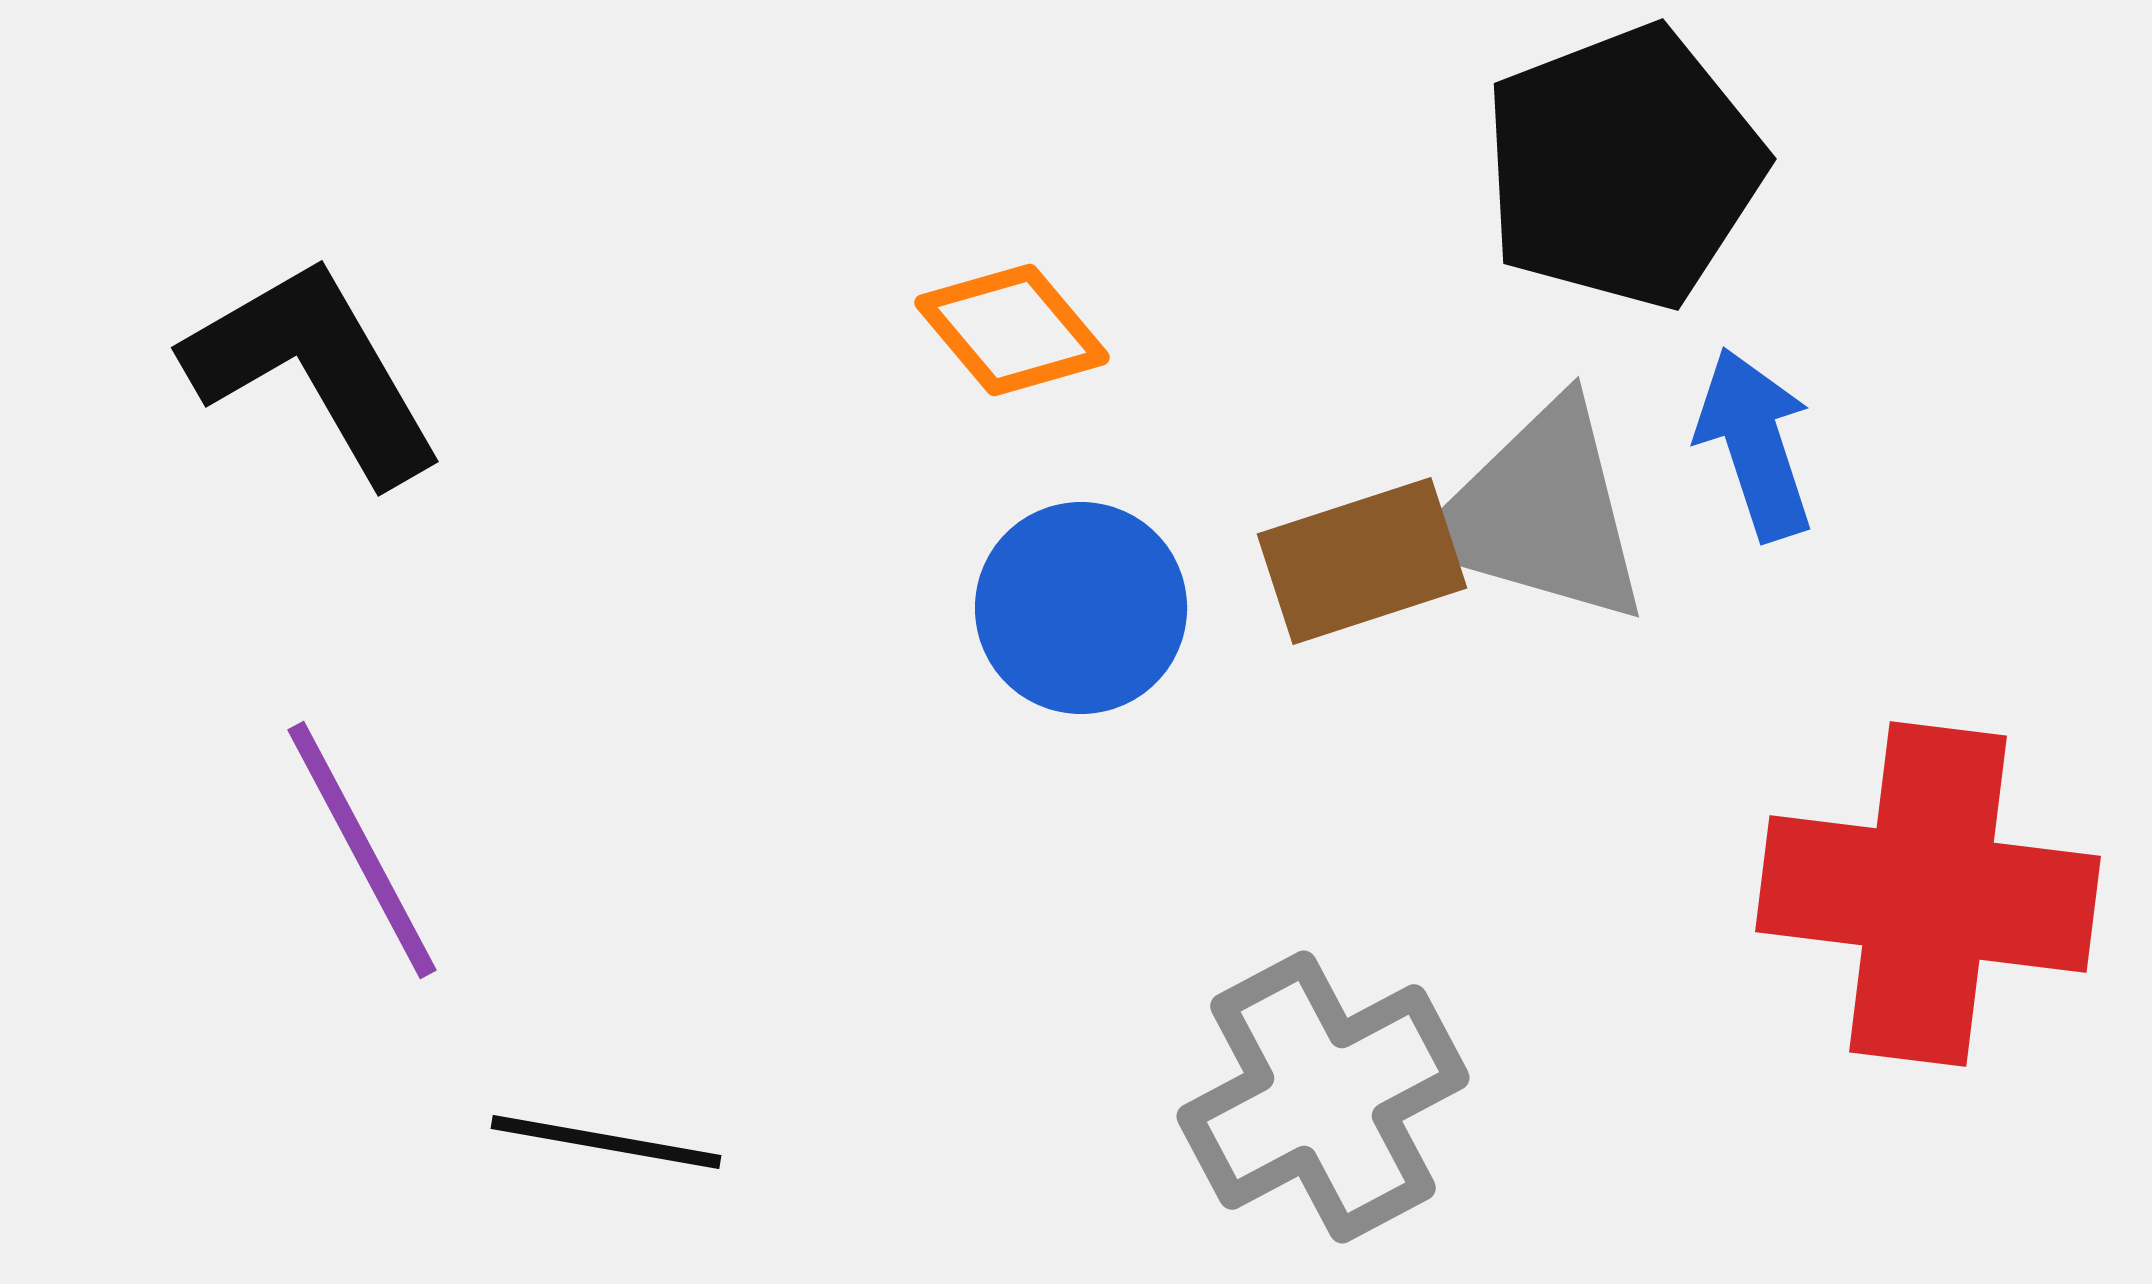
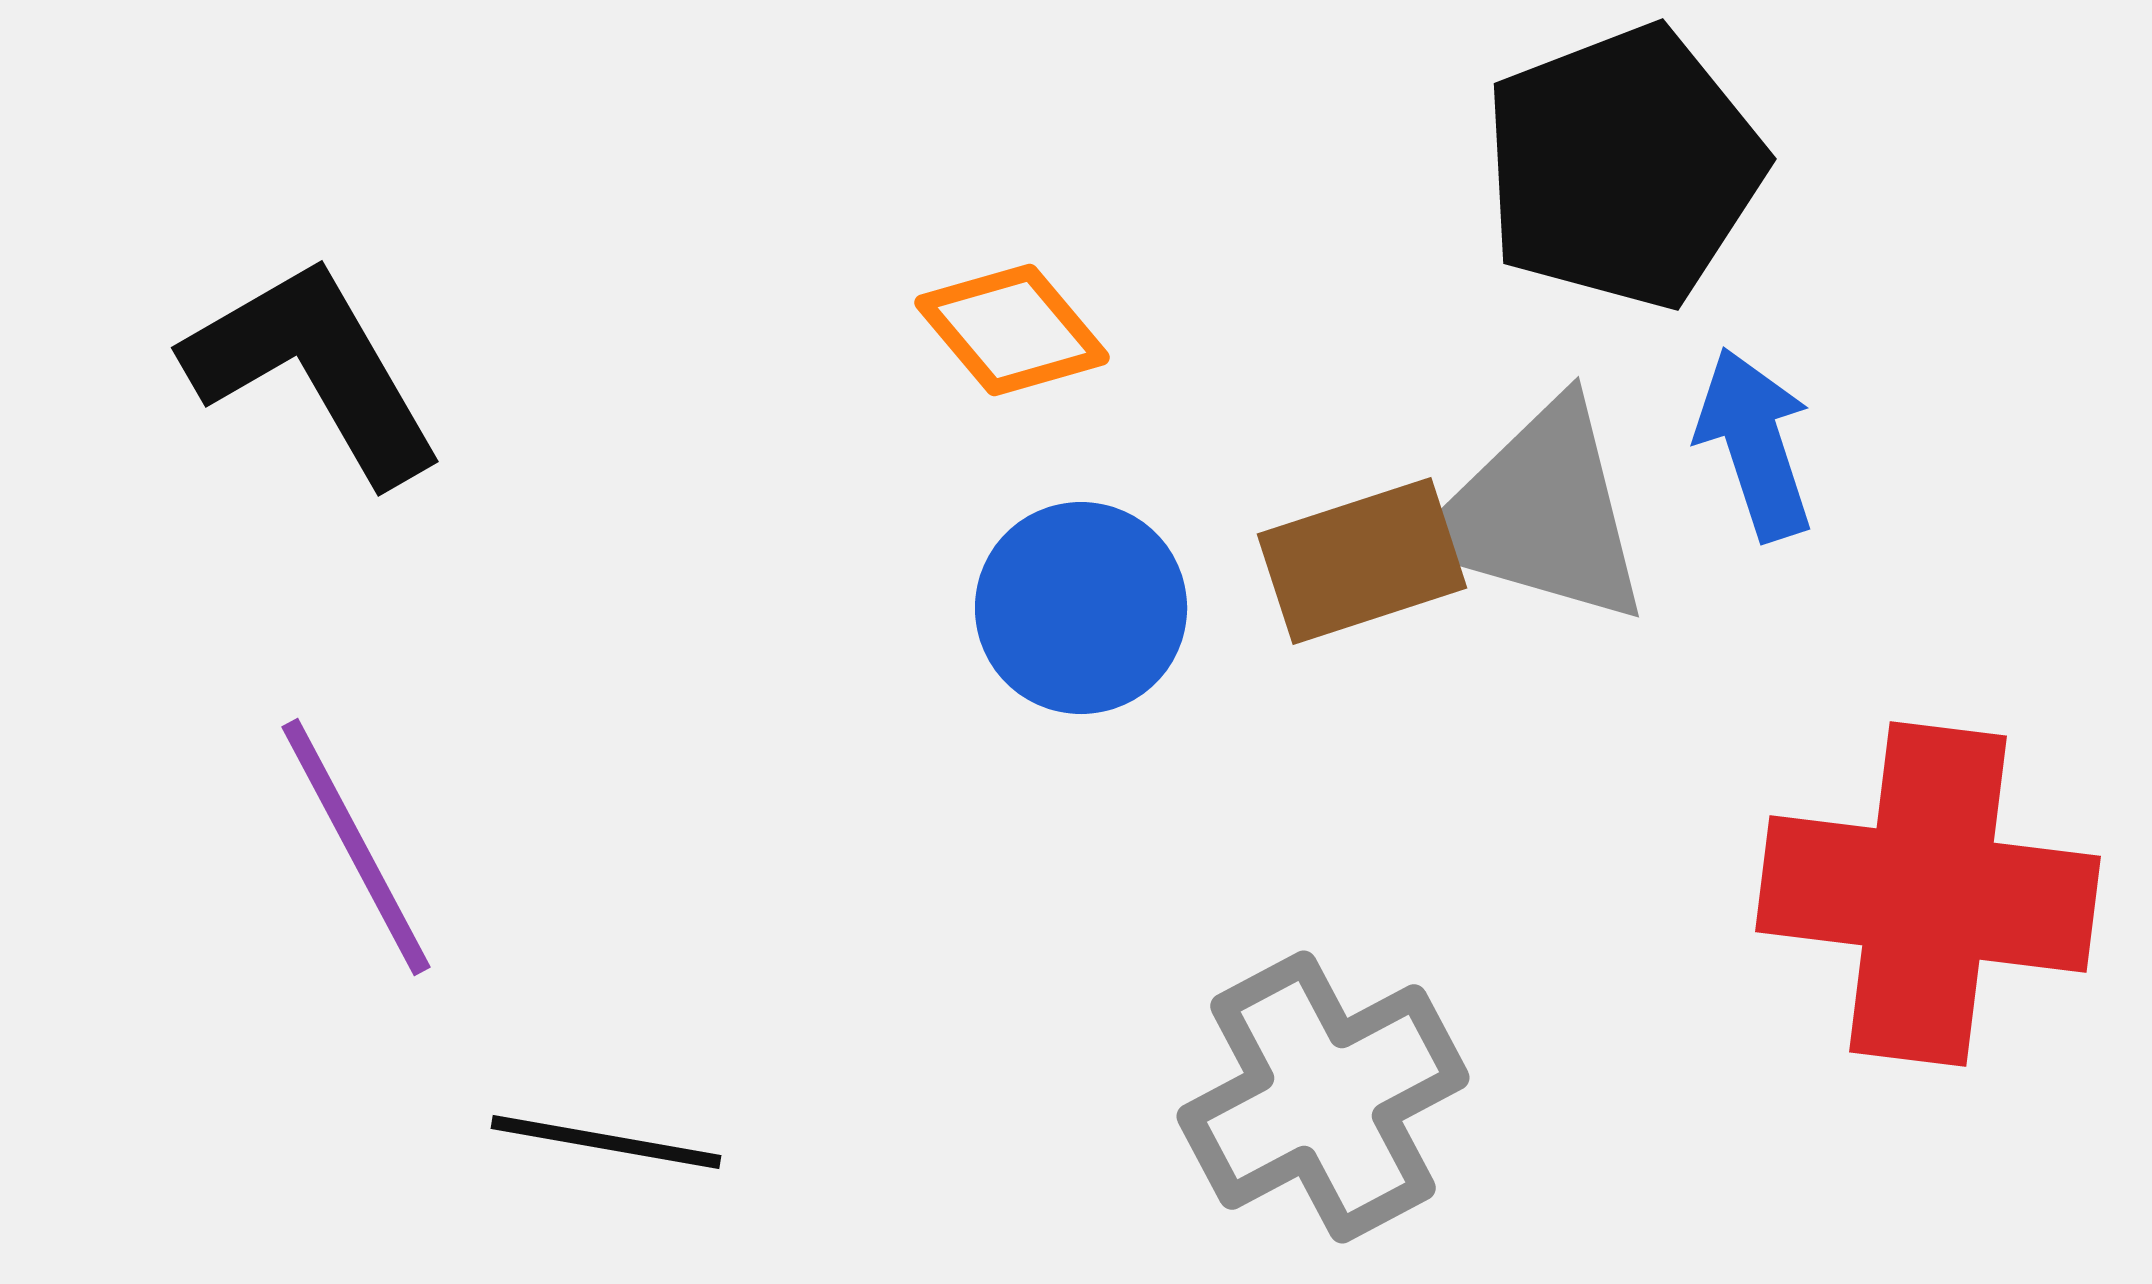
purple line: moved 6 px left, 3 px up
